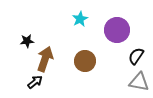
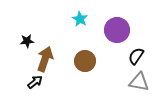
cyan star: rotated 14 degrees counterclockwise
